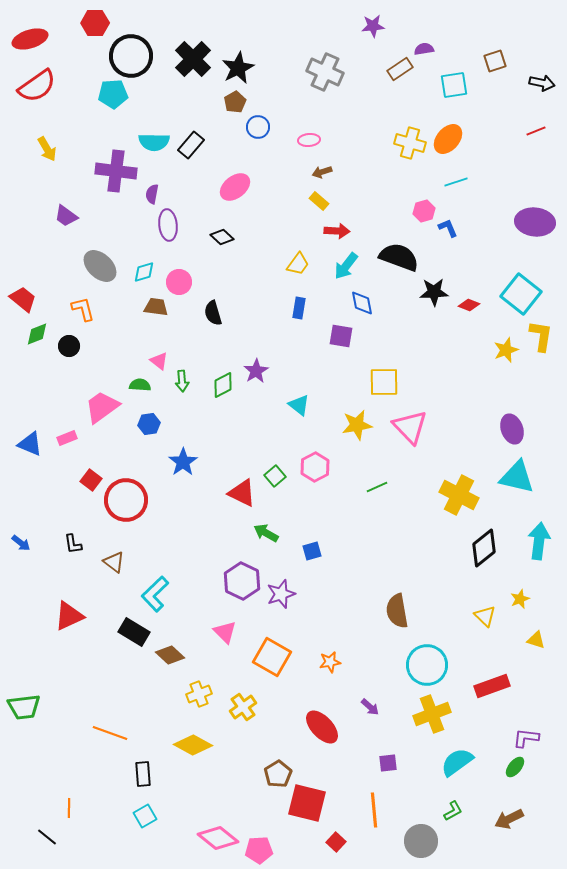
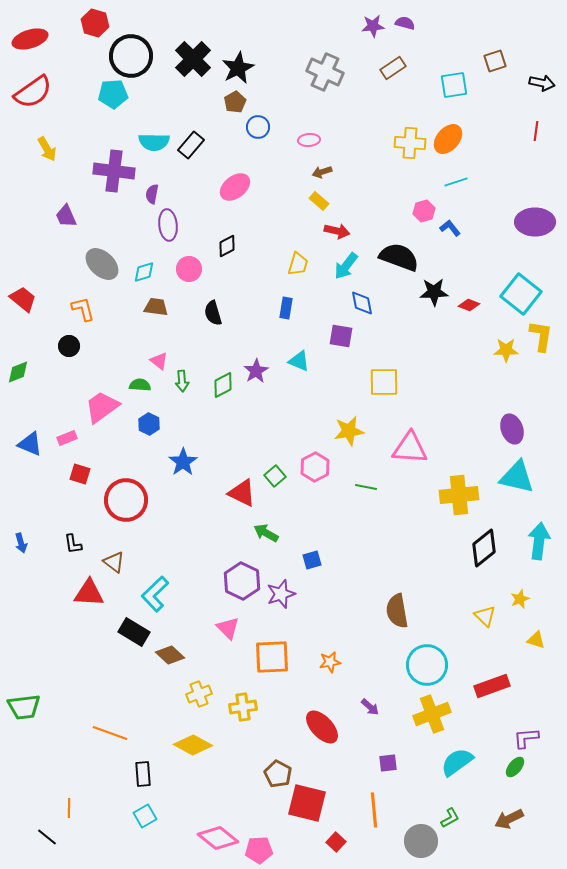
red hexagon at (95, 23): rotated 16 degrees clockwise
purple semicircle at (424, 49): moved 19 px left, 26 px up; rotated 24 degrees clockwise
brown rectangle at (400, 69): moved 7 px left, 1 px up
red semicircle at (37, 86): moved 4 px left, 6 px down
red line at (536, 131): rotated 60 degrees counterclockwise
yellow cross at (410, 143): rotated 12 degrees counterclockwise
purple cross at (116, 171): moved 2 px left
purple trapezoid at (66, 216): rotated 30 degrees clockwise
purple ellipse at (535, 222): rotated 6 degrees counterclockwise
blue L-shape at (448, 228): moved 2 px right; rotated 15 degrees counterclockwise
red arrow at (337, 231): rotated 10 degrees clockwise
black diamond at (222, 237): moved 5 px right, 9 px down; rotated 70 degrees counterclockwise
yellow trapezoid at (298, 264): rotated 20 degrees counterclockwise
gray ellipse at (100, 266): moved 2 px right, 2 px up
pink circle at (179, 282): moved 10 px right, 13 px up
blue rectangle at (299, 308): moved 13 px left
green diamond at (37, 334): moved 19 px left, 38 px down
yellow star at (506, 350): rotated 20 degrees clockwise
cyan triangle at (299, 405): moved 44 px up; rotated 15 degrees counterclockwise
blue hexagon at (149, 424): rotated 25 degrees counterclockwise
yellow star at (357, 425): moved 8 px left, 6 px down
pink triangle at (410, 427): moved 21 px down; rotated 42 degrees counterclockwise
red square at (91, 480): moved 11 px left, 6 px up; rotated 20 degrees counterclockwise
green line at (377, 487): moved 11 px left; rotated 35 degrees clockwise
yellow cross at (459, 495): rotated 33 degrees counterclockwise
blue arrow at (21, 543): rotated 36 degrees clockwise
blue square at (312, 551): moved 9 px down
red triangle at (69, 616): moved 20 px right, 23 px up; rotated 28 degrees clockwise
pink triangle at (225, 632): moved 3 px right, 4 px up
orange square at (272, 657): rotated 33 degrees counterclockwise
yellow cross at (243, 707): rotated 28 degrees clockwise
purple L-shape at (526, 738): rotated 12 degrees counterclockwise
brown pentagon at (278, 774): rotated 12 degrees counterclockwise
green L-shape at (453, 811): moved 3 px left, 7 px down
